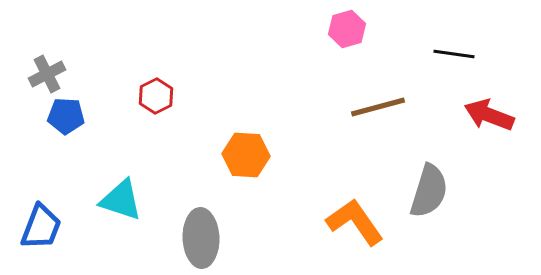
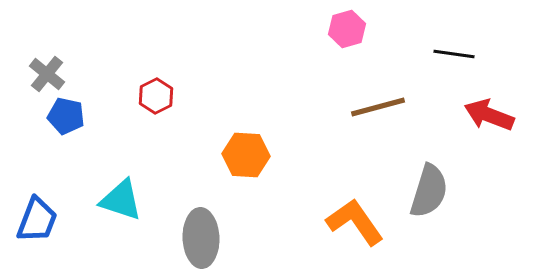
gray cross: rotated 24 degrees counterclockwise
blue pentagon: rotated 9 degrees clockwise
blue trapezoid: moved 4 px left, 7 px up
